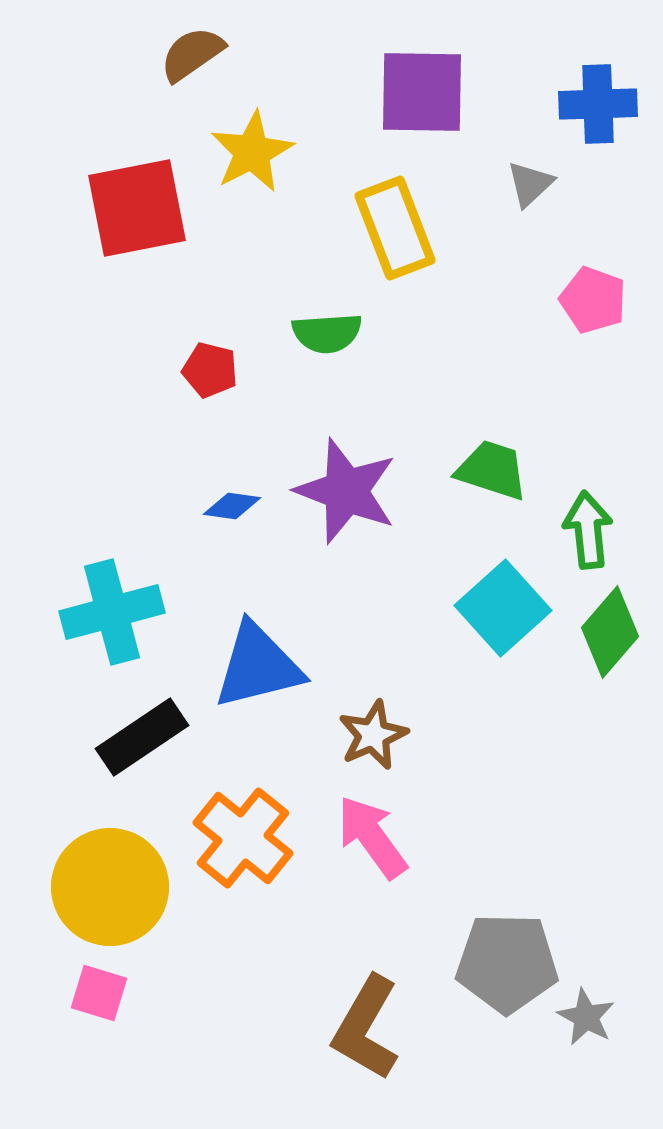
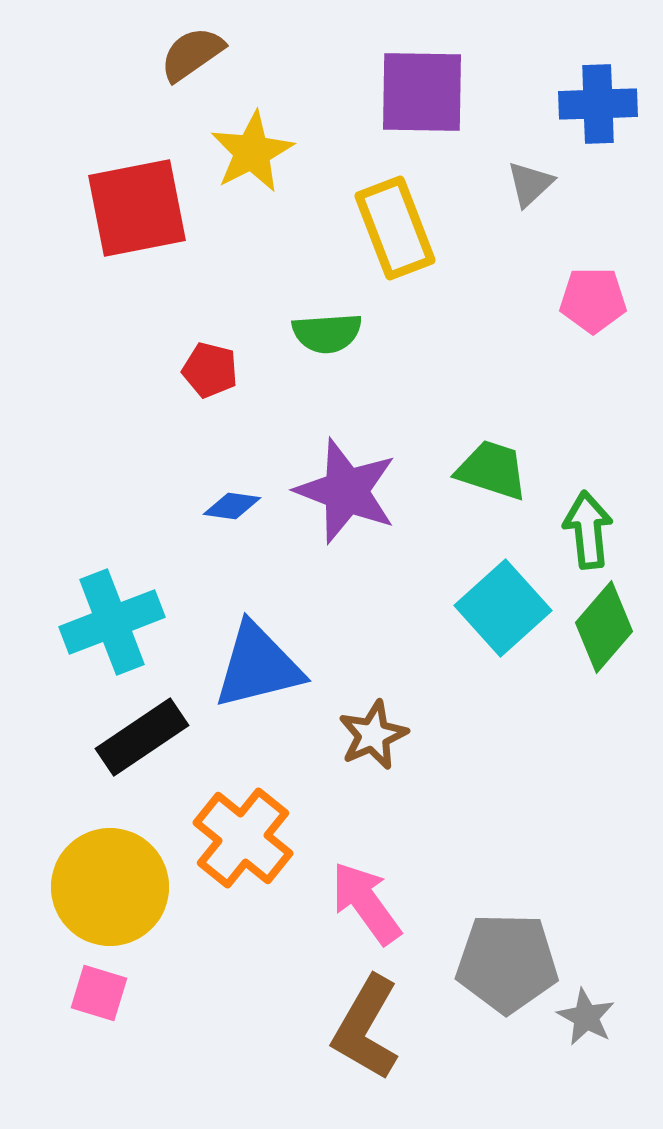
pink pentagon: rotated 20 degrees counterclockwise
cyan cross: moved 10 px down; rotated 6 degrees counterclockwise
green diamond: moved 6 px left, 5 px up
pink arrow: moved 6 px left, 66 px down
